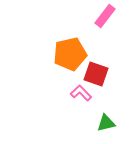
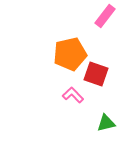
pink L-shape: moved 8 px left, 2 px down
